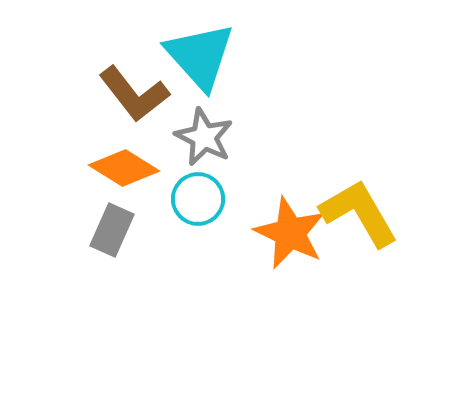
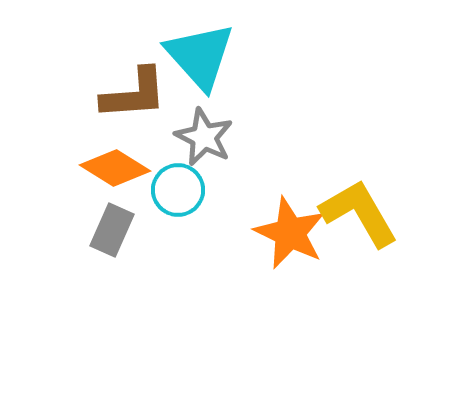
brown L-shape: rotated 56 degrees counterclockwise
orange diamond: moved 9 px left
cyan circle: moved 20 px left, 9 px up
